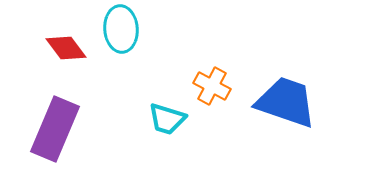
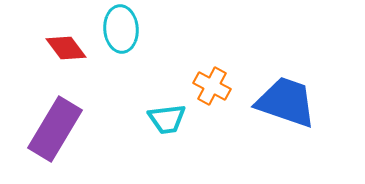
cyan trapezoid: rotated 24 degrees counterclockwise
purple rectangle: rotated 8 degrees clockwise
